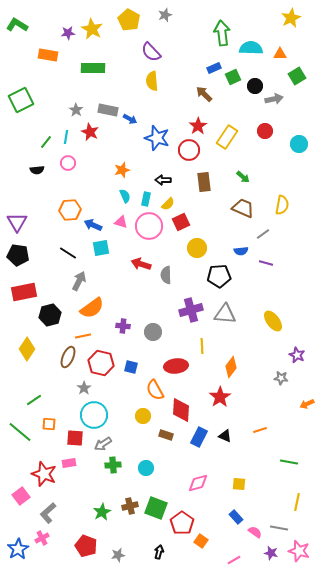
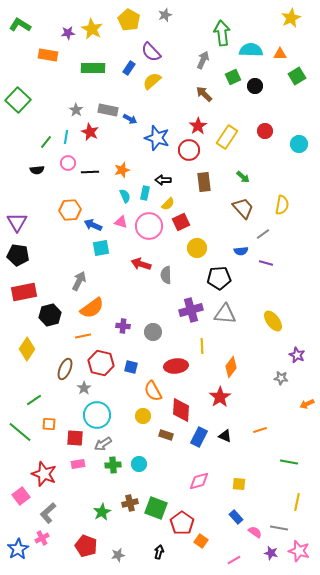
green L-shape at (17, 25): moved 3 px right
cyan semicircle at (251, 48): moved 2 px down
blue rectangle at (214, 68): moved 85 px left; rotated 32 degrees counterclockwise
yellow semicircle at (152, 81): rotated 54 degrees clockwise
gray arrow at (274, 99): moved 71 px left, 39 px up; rotated 54 degrees counterclockwise
green square at (21, 100): moved 3 px left; rotated 20 degrees counterclockwise
cyan rectangle at (146, 199): moved 1 px left, 6 px up
brown trapezoid at (243, 208): rotated 25 degrees clockwise
black line at (68, 253): moved 22 px right, 81 px up; rotated 36 degrees counterclockwise
black pentagon at (219, 276): moved 2 px down
brown ellipse at (68, 357): moved 3 px left, 12 px down
orange semicircle at (155, 390): moved 2 px left, 1 px down
cyan circle at (94, 415): moved 3 px right
pink rectangle at (69, 463): moved 9 px right, 1 px down
cyan circle at (146, 468): moved 7 px left, 4 px up
pink diamond at (198, 483): moved 1 px right, 2 px up
brown cross at (130, 506): moved 3 px up
